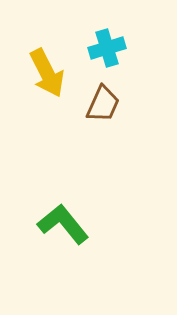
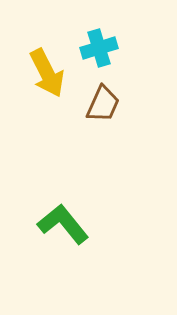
cyan cross: moved 8 px left
